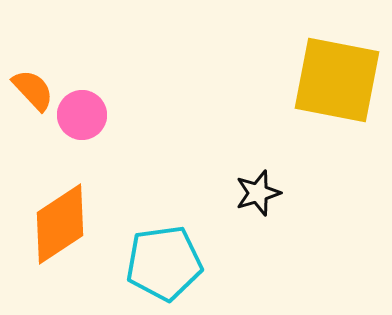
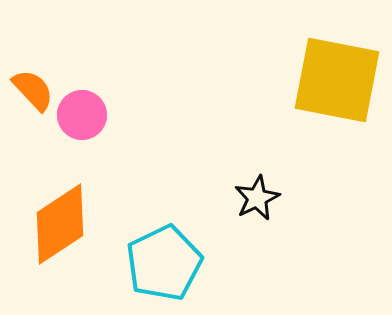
black star: moved 1 px left, 5 px down; rotated 9 degrees counterclockwise
cyan pentagon: rotated 18 degrees counterclockwise
